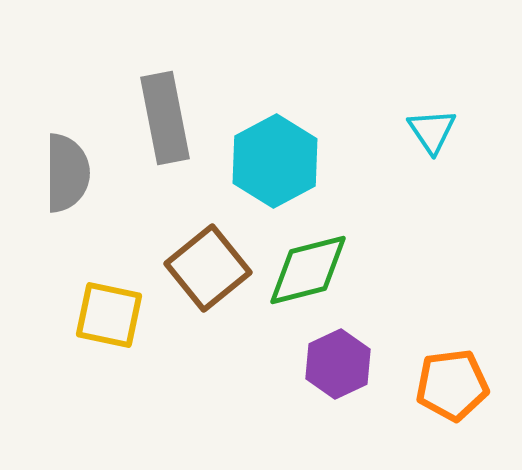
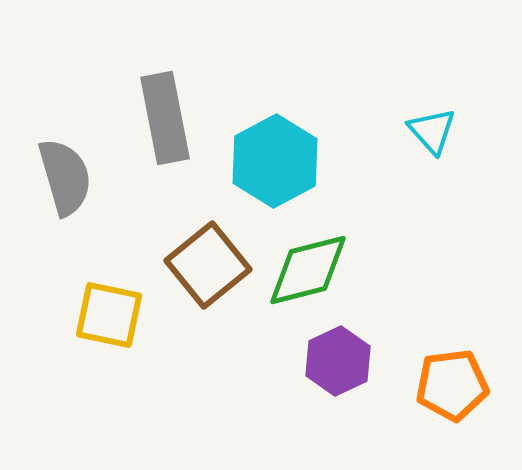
cyan triangle: rotated 8 degrees counterclockwise
gray semicircle: moved 2 px left, 4 px down; rotated 16 degrees counterclockwise
brown square: moved 3 px up
purple hexagon: moved 3 px up
